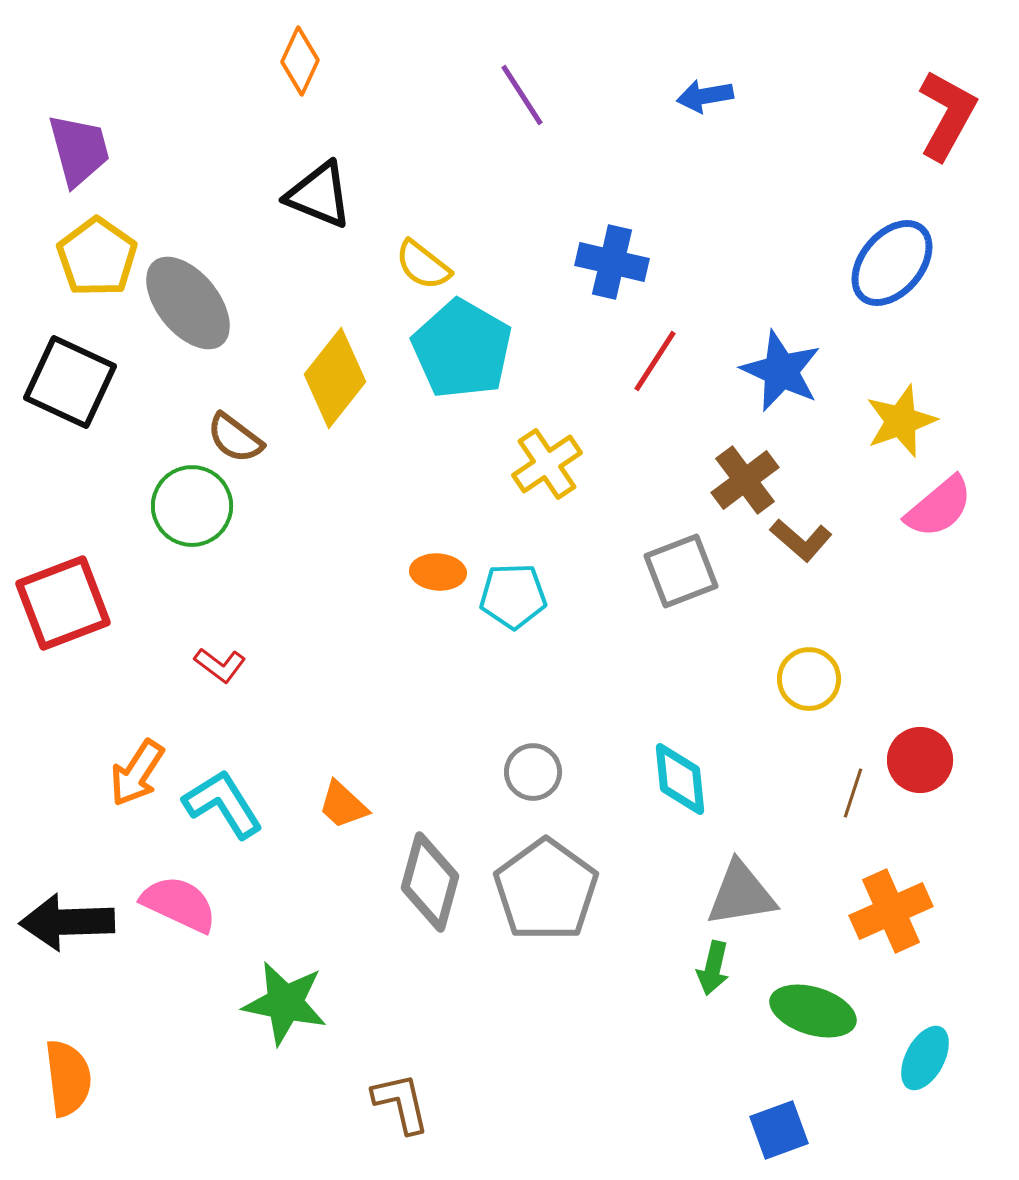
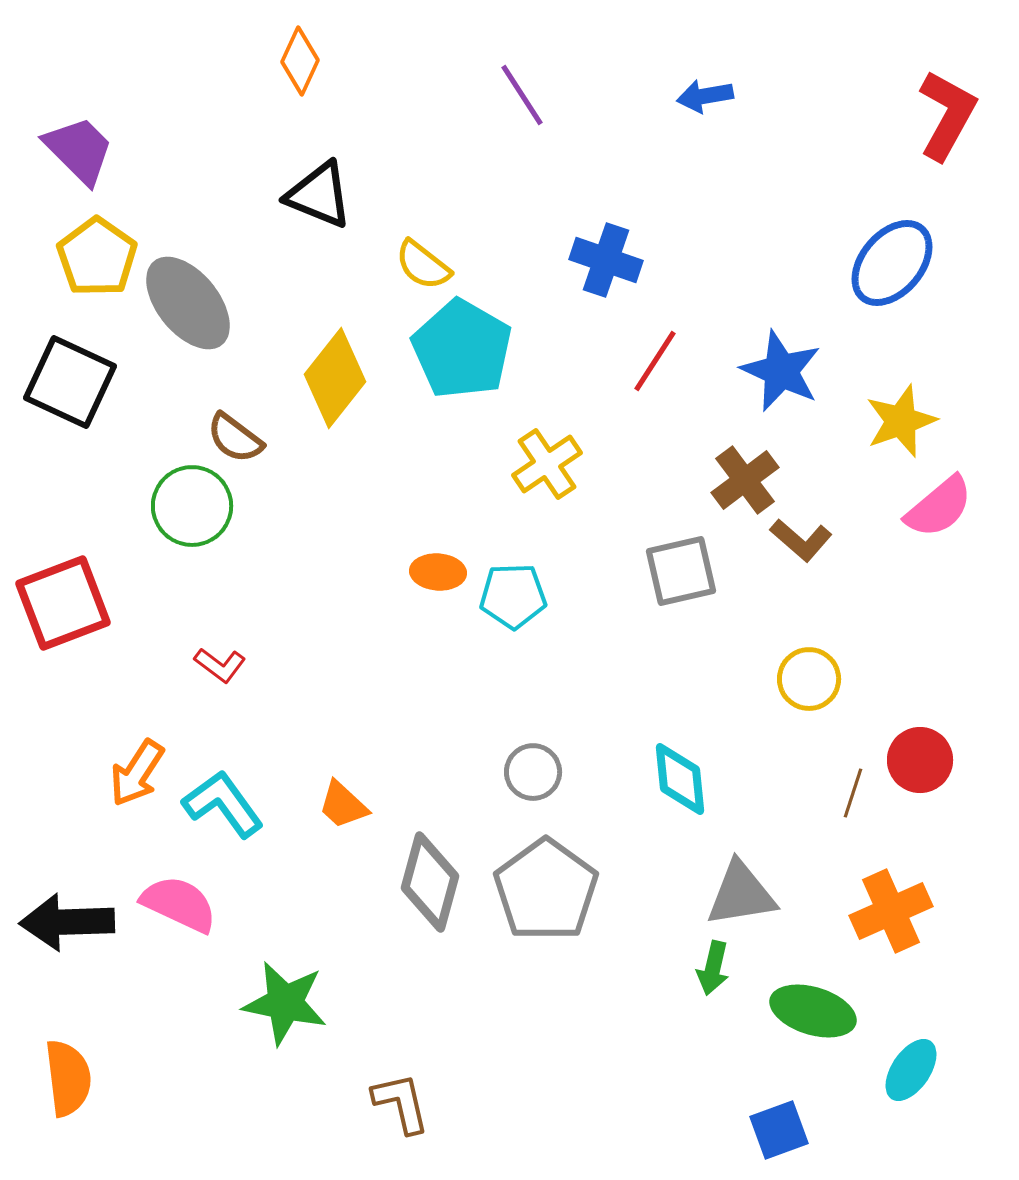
purple trapezoid at (79, 150): rotated 30 degrees counterclockwise
blue cross at (612, 262): moved 6 px left, 2 px up; rotated 6 degrees clockwise
gray square at (681, 571): rotated 8 degrees clockwise
cyan L-shape at (223, 804): rotated 4 degrees counterclockwise
cyan ellipse at (925, 1058): moved 14 px left, 12 px down; rotated 6 degrees clockwise
